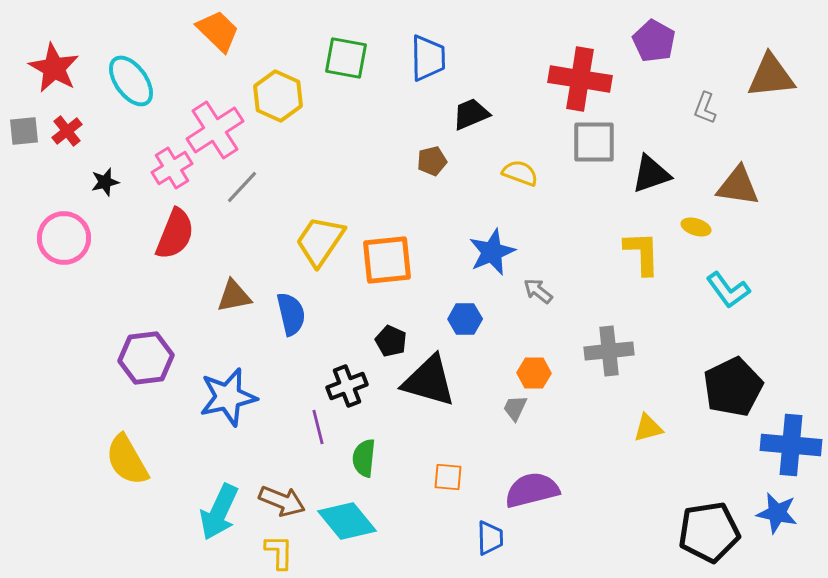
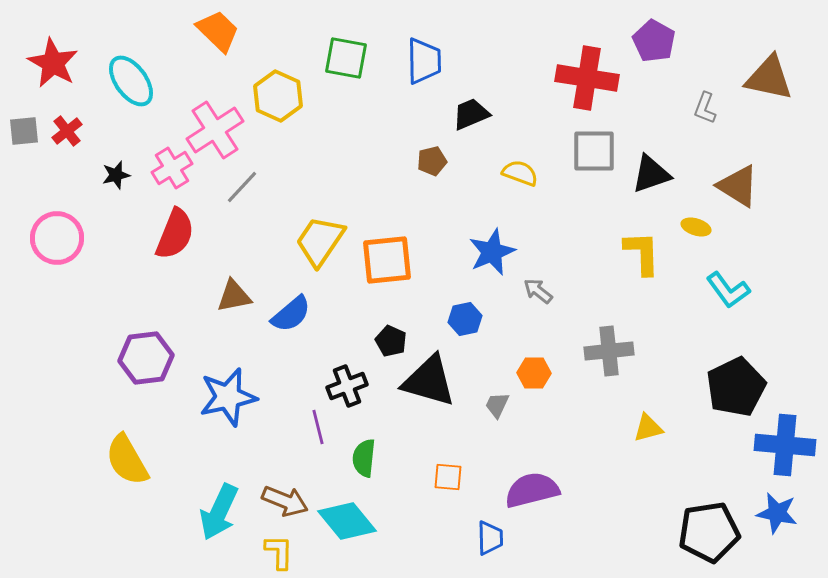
blue trapezoid at (428, 58): moved 4 px left, 3 px down
red star at (54, 68): moved 1 px left, 5 px up
brown triangle at (771, 76): moved 2 px left, 2 px down; rotated 18 degrees clockwise
red cross at (580, 79): moved 7 px right, 1 px up
gray square at (594, 142): moved 9 px down
black star at (105, 182): moved 11 px right, 7 px up
brown triangle at (738, 186): rotated 24 degrees clockwise
pink circle at (64, 238): moved 7 px left
blue semicircle at (291, 314): rotated 63 degrees clockwise
blue hexagon at (465, 319): rotated 12 degrees counterclockwise
black pentagon at (733, 387): moved 3 px right
gray trapezoid at (515, 408): moved 18 px left, 3 px up
blue cross at (791, 445): moved 6 px left
brown arrow at (282, 501): moved 3 px right
